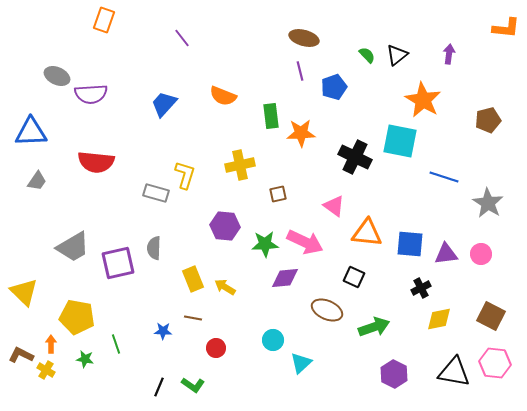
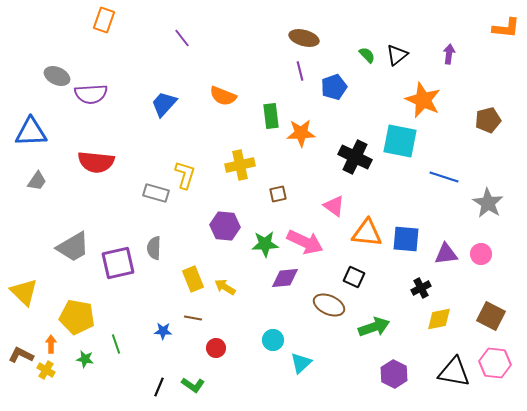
orange star at (423, 100): rotated 6 degrees counterclockwise
blue square at (410, 244): moved 4 px left, 5 px up
brown ellipse at (327, 310): moved 2 px right, 5 px up
